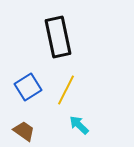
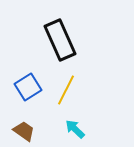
black rectangle: moved 2 px right, 3 px down; rotated 12 degrees counterclockwise
cyan arrow: moved 4 px left, 4 px down
